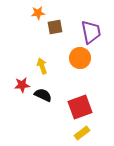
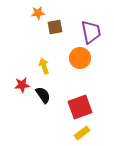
yellow arrow: moved 2 px right
black semicircle: rotated 30 degrees clockwise
